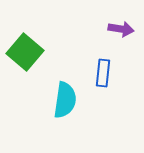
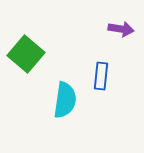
green square: moved 1 px right, 2 px down
blue rectangle: moved 2 px left, 3 px down
